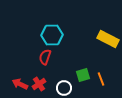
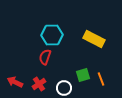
yellow rectangle: moved 14 px left
red arrow: moved 5 px left, 2 px up
